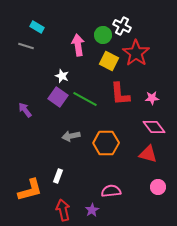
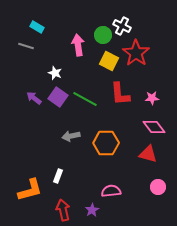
white star: moved 7 px left, 3 px up
purple arrow: moved 9 px right, 12 px up; rotated 14 degrees counterclockwise
